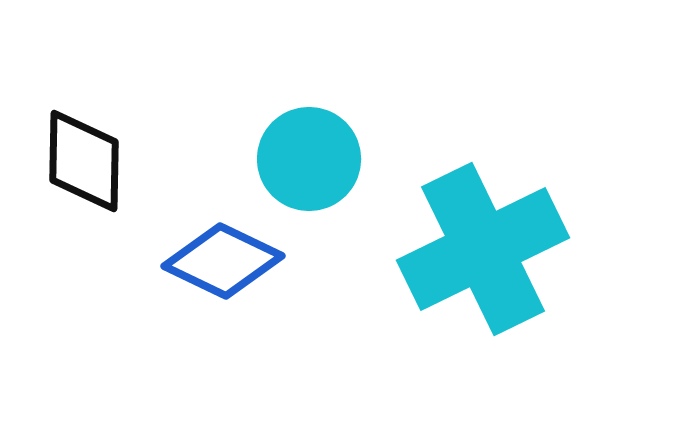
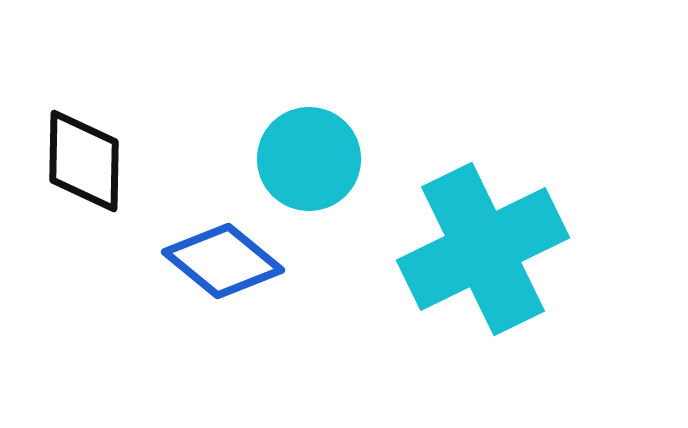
blue diamond: rotated 14 degrees clockwise
